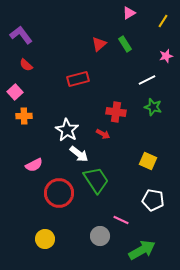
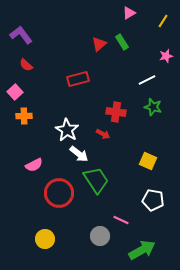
green rectangle: moved 3 px left, 2 px up
